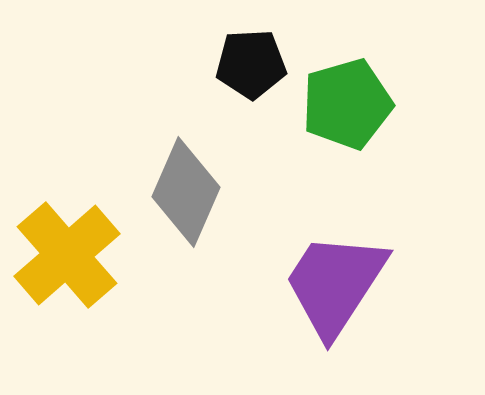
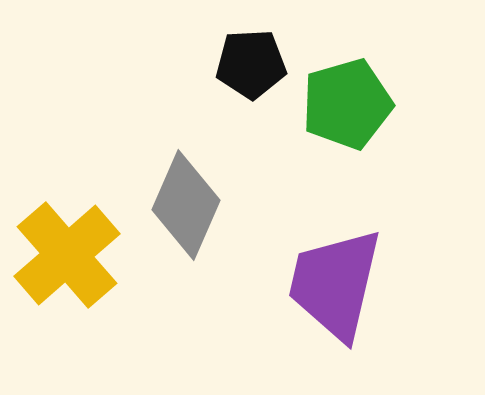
gray diamond: moved 13 px down
purple trapezoid: rotated 20 degrees counterclockwise
